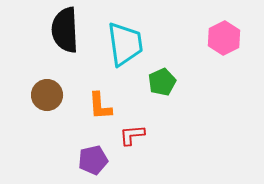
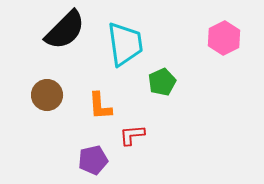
black semicircle: rotated 132 degrees counterclockwise
